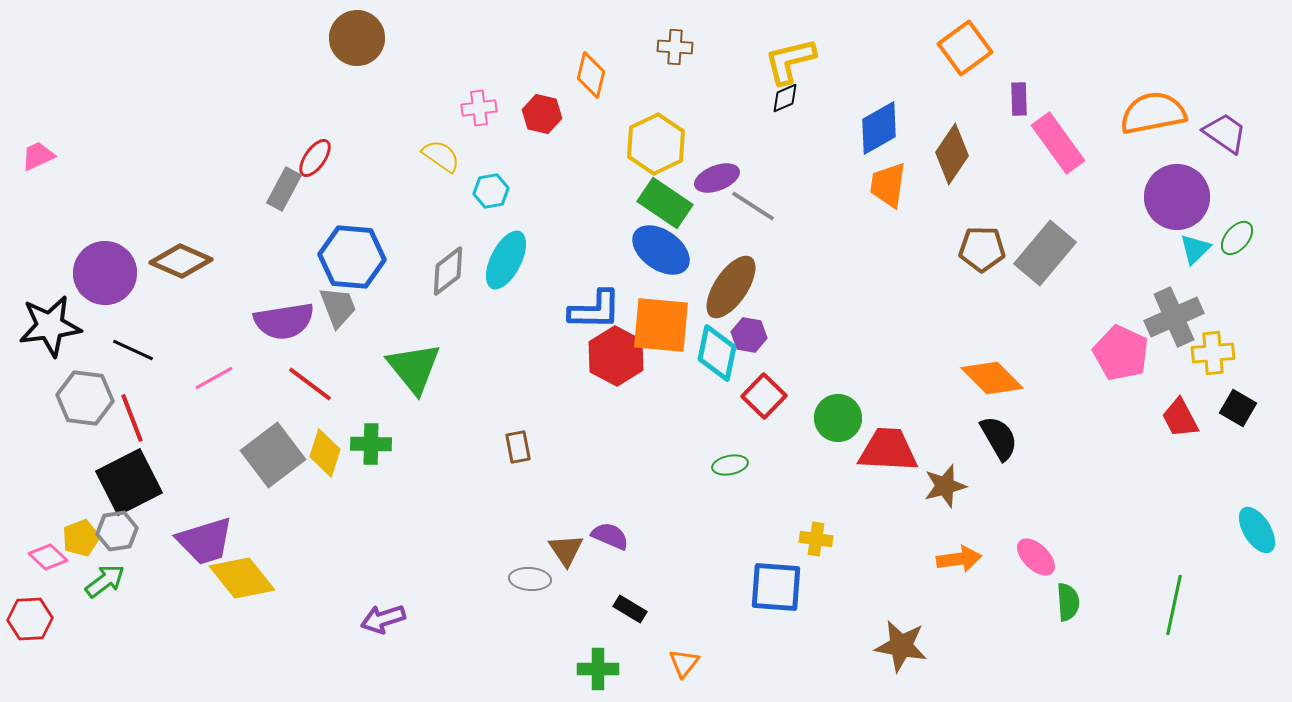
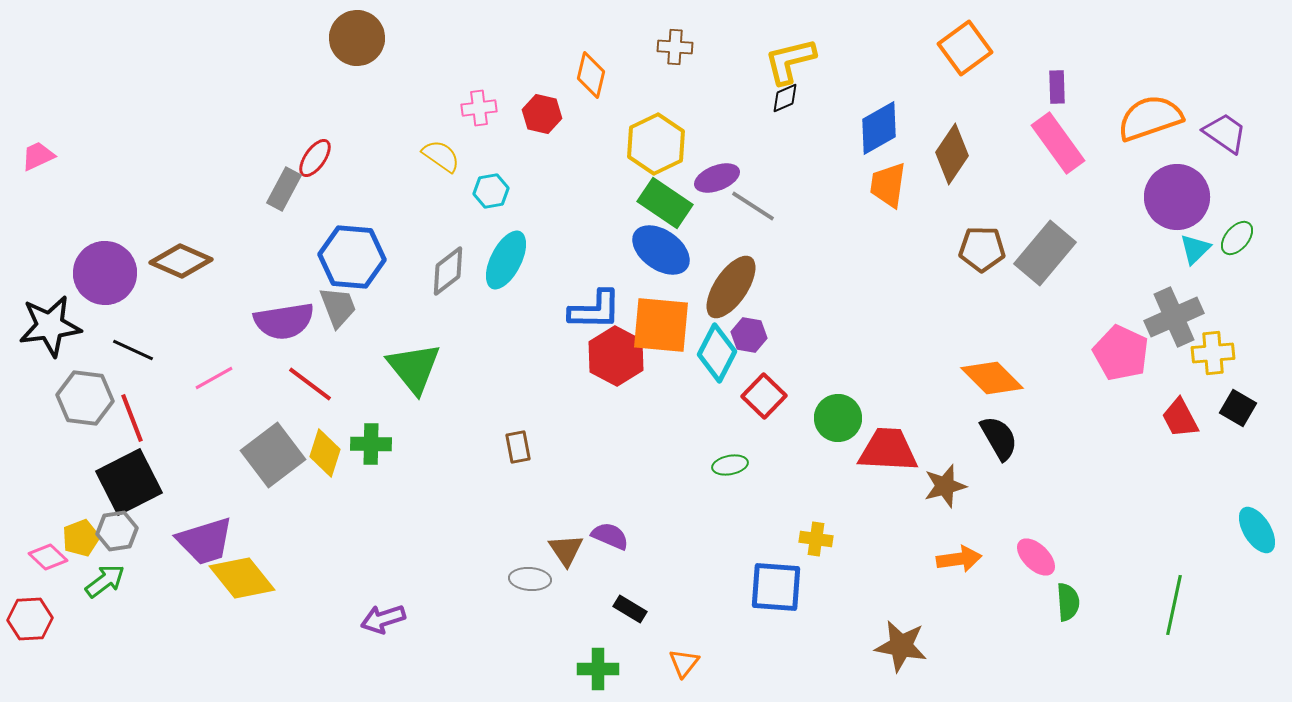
purple rectangle at (1019, 99): moved 38 px right, 12 px up
orange semicircle at (1153, 113): moved 3 px left, 5 px down; rotated 8 degrees counterclockwise
cyan diamond at (717, 353): rotated 16 degrees clockwise
